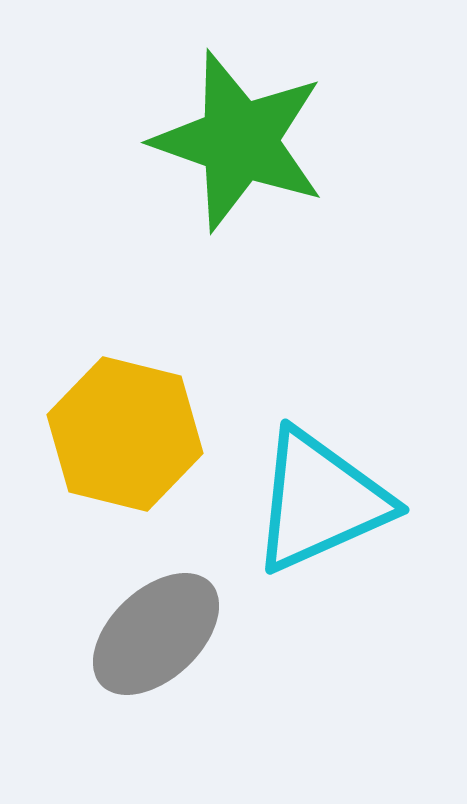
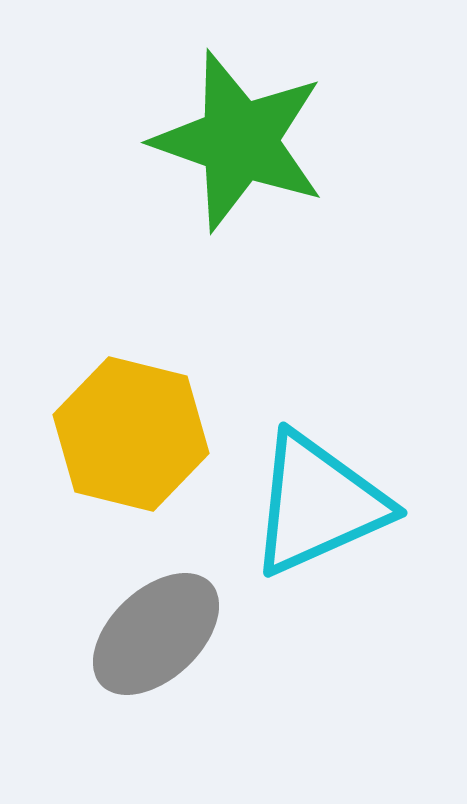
yellow hexagon: moved 6 px right
cyan triangle: moved 2 px left, 3 px down
